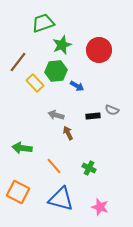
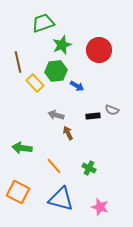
brown line: rotated 50 degrees counterclockwise
